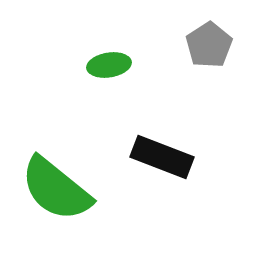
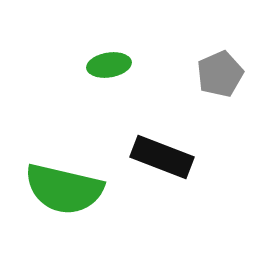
gray pentagon: moved 11 px right, 29 px down; rotated 9 degrees clockwise
green semicircle: moved 8 px right; rotated 26 degrees counterclockwise
